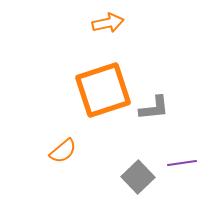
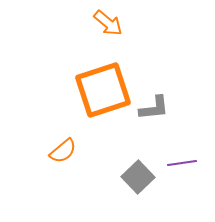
orange arrow: rotated 52 degrees clockwise
